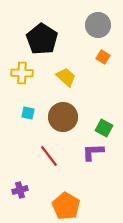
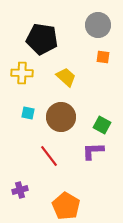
black pentagon: rotated 24 degrees counterclockwise
orange square: rotated 24 degrees counterclockwise
brown circle: moved 2 px left
green square: moved 2 px left, 3 px up
purple L-shape: moved 1 px up
